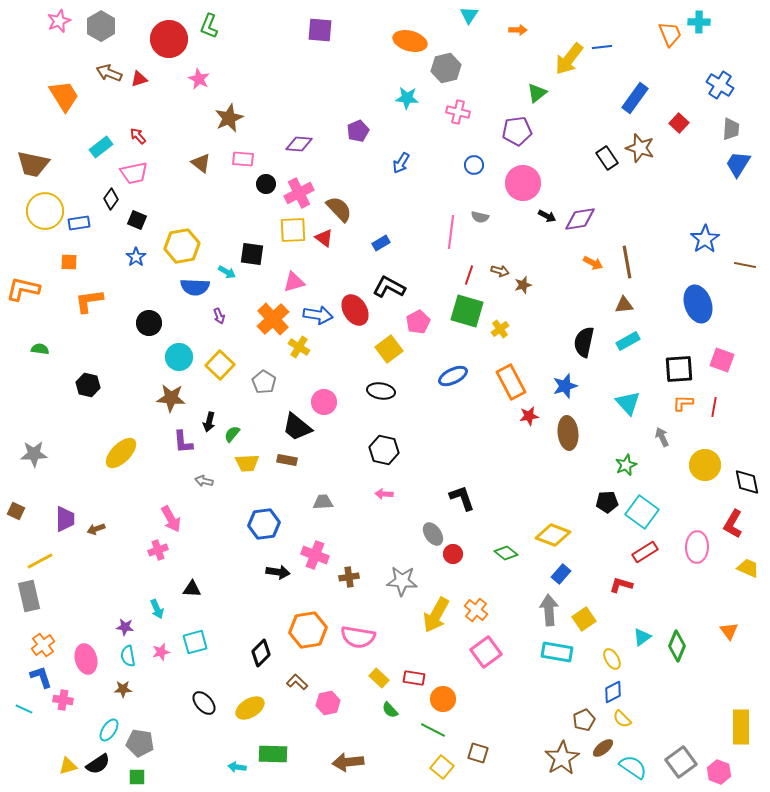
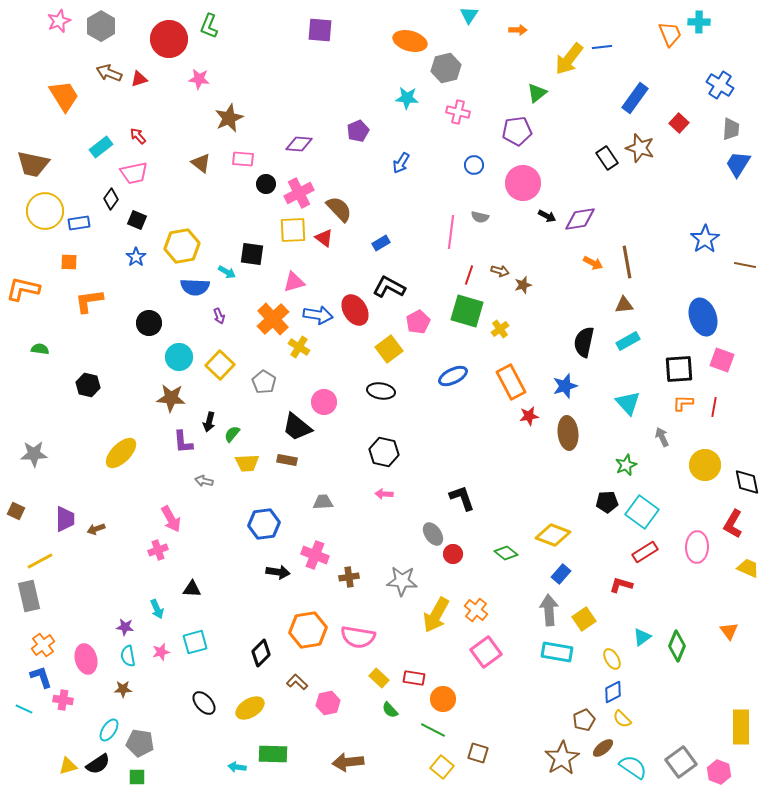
pink star at (199, 79): rotated 20 degrees counterclockwise
blue ellipse at (698, 304): moved 5 px right, 13 px down
black hexagon at (384, 450): moved 2 px down
